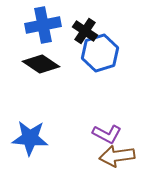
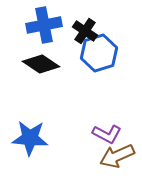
blue cross: moved 1 px right
blue hexagon: moved 1 px left
brown arrow: rotated 16 degrees counterclockwise
